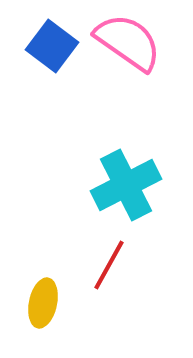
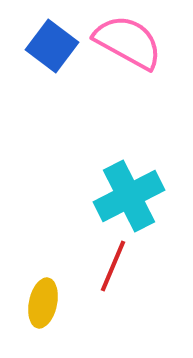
pink semicircle: rotated 6 degrees counterclockwise
cyan cross: moved 3 px right, 11 px down
red line: moved 4 px right, 1 px down; rotated 6 degrees counterclockwise
